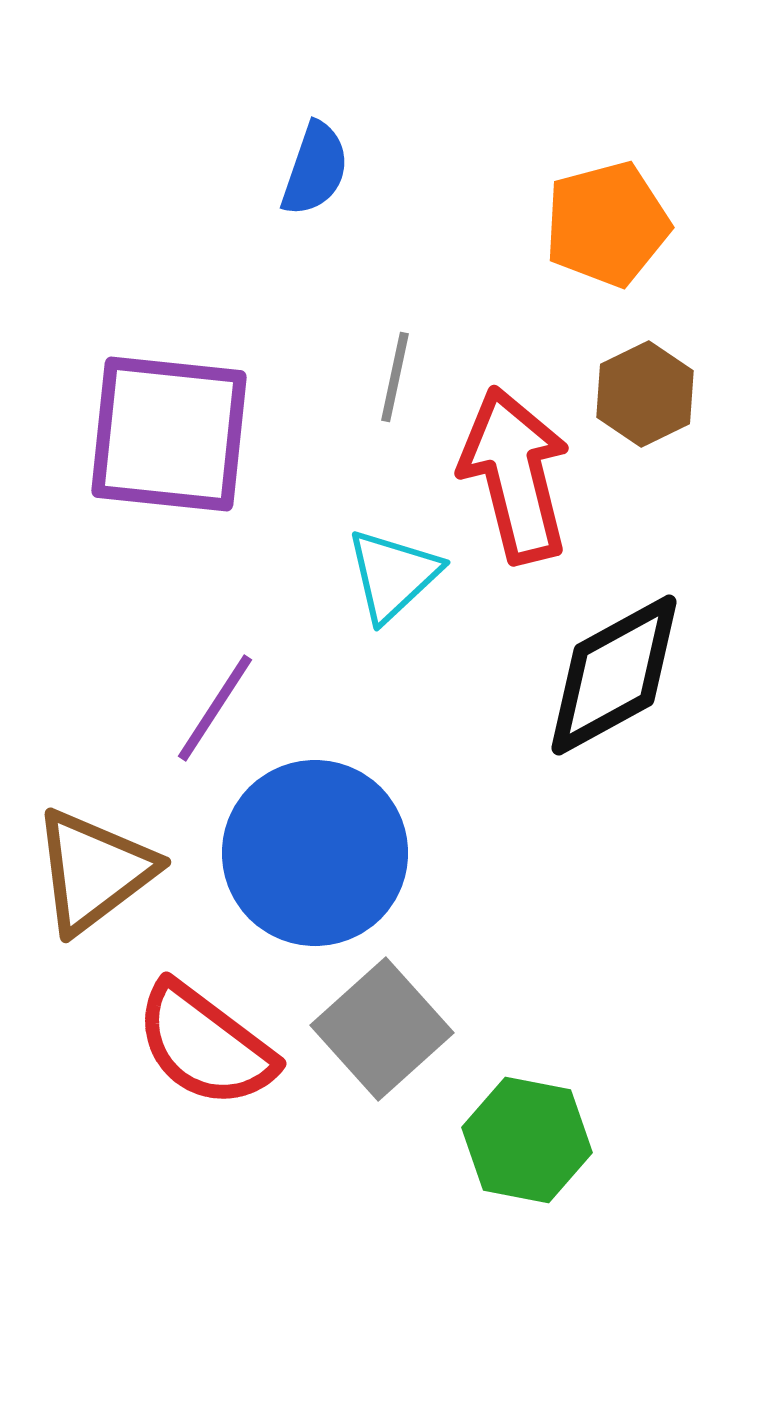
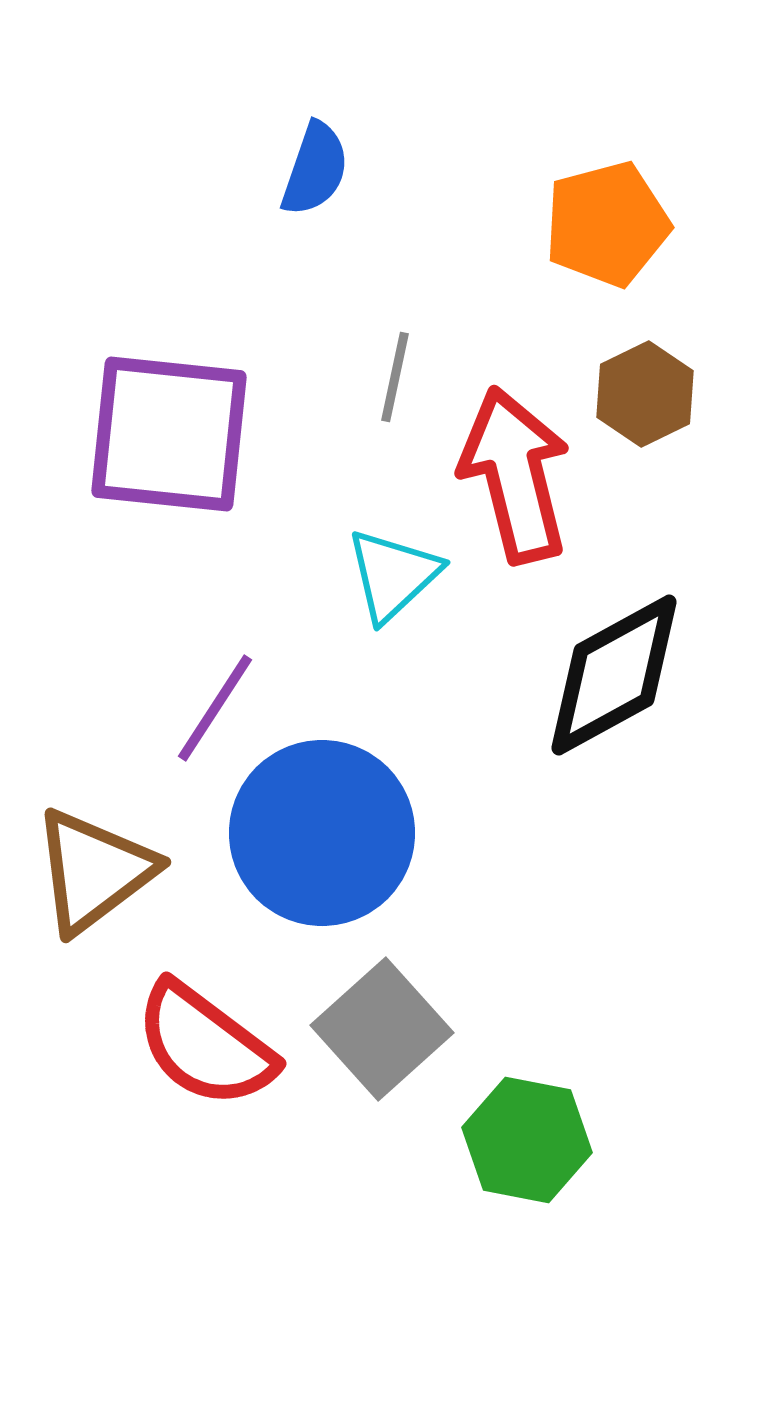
blue circle: moved 7 px right, 20 px up
